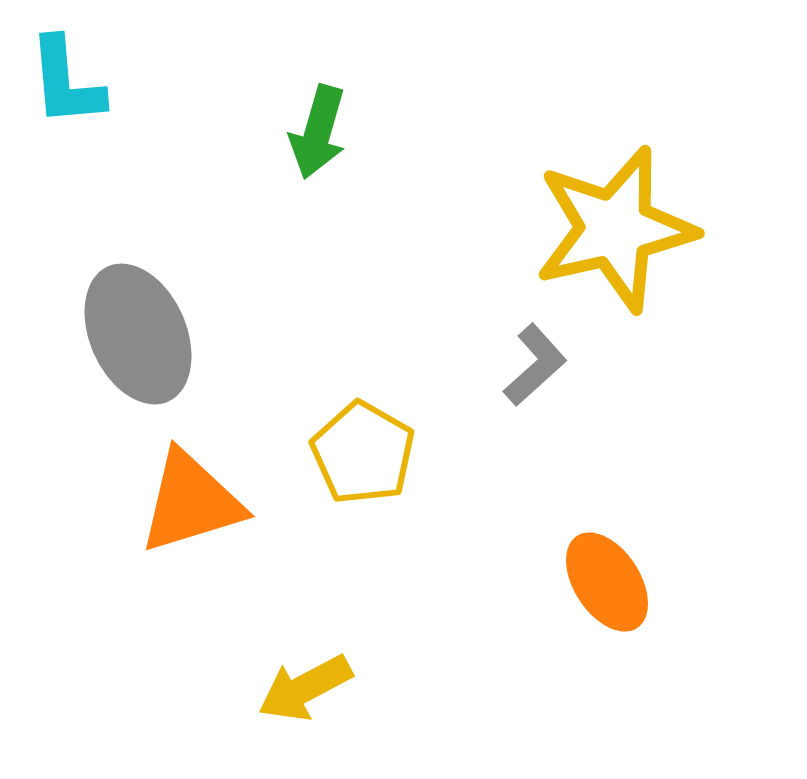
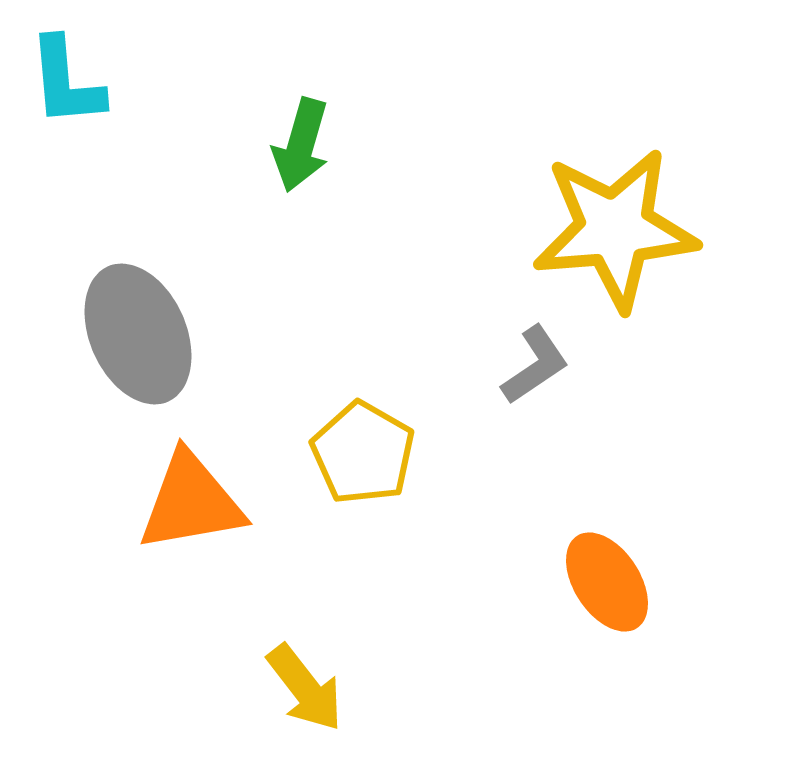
green arrow: moved 17 px left, 13 px down
yellow star: rotated 8 degrees clockwise
gray L-shape: rotated 8 degrees clockwise
orange triangle: rotated 7 degrees clockwise
yellow arrow: rotated 100 degrees counterclockwise
